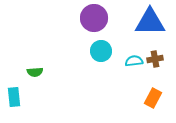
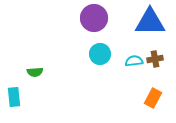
cyan circle: moved 1 px left, 3 px down
